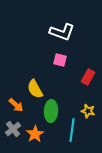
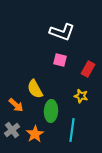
red rectangle: moved 8 px up
yellow star: moved 7 px left, 15 px up
gray cross: moved 1 px left, 1 px down
